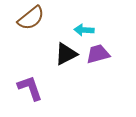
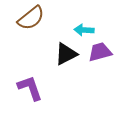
purple trapezoid: moved 2 px right, 2 px up
